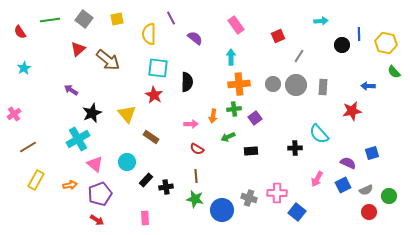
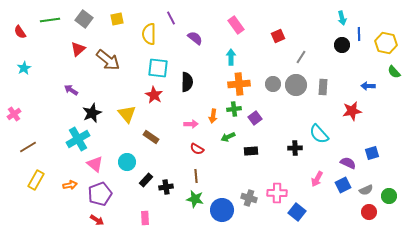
cyan arrow at (321, 21): moved 21 px right, 3 px up; rotated 80 degrees clockwise
gray line at (299, 56): moved 2 px right, 1 px down
